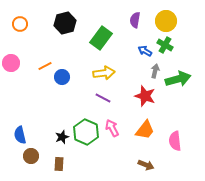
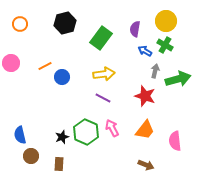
purple semicircle: moved 9 px down
yellow arrow: moved 1 px down
